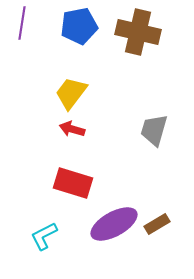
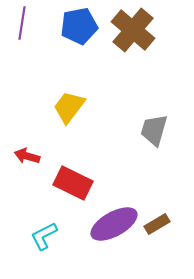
brown cross: moved 5 px left, 2 px up; rotated 27 degrees clockwise
yellow trapezoid: moved 2 px left, 14 px down
red arrow: moved 45 px left, 27 px down
red rectangle: rotated 9 degrees clockwise
